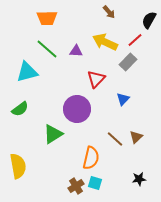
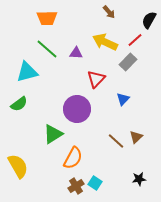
purple triangle: moved 2 px down
green semicircle: moved 1 px left, 5 px up
brown line: moved 1 px right, 2 px down
orange semicircle: moved 18 px left; rotated 15 degrees clockwise
yellow semicircle: rotated 20 degrees counterclockwise
cyan square: rotated 16 degrees clockwise
